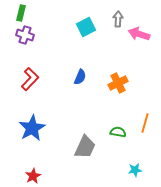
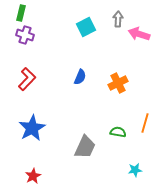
red L-shape: moved 3 px left
